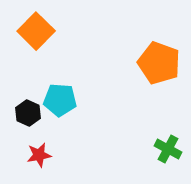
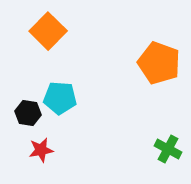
orange square: moved 12 px right
cyan pentagon: moved 2 px up
black hexagon: rotated 15 degrees counterclockwise
red star: moved 2 px right, 5 px up
